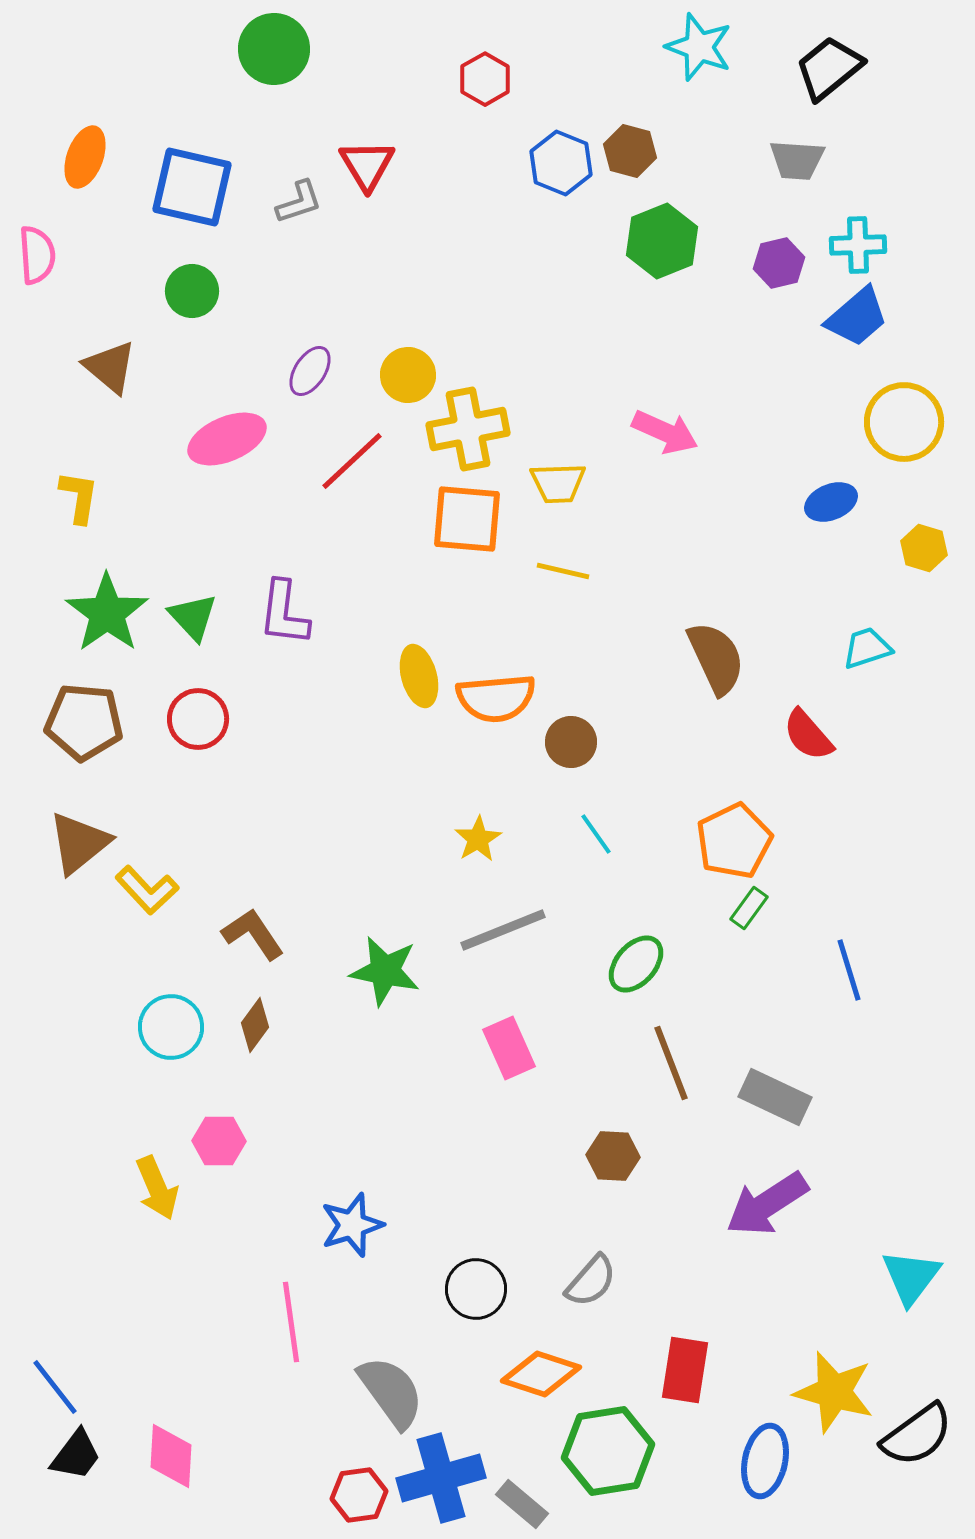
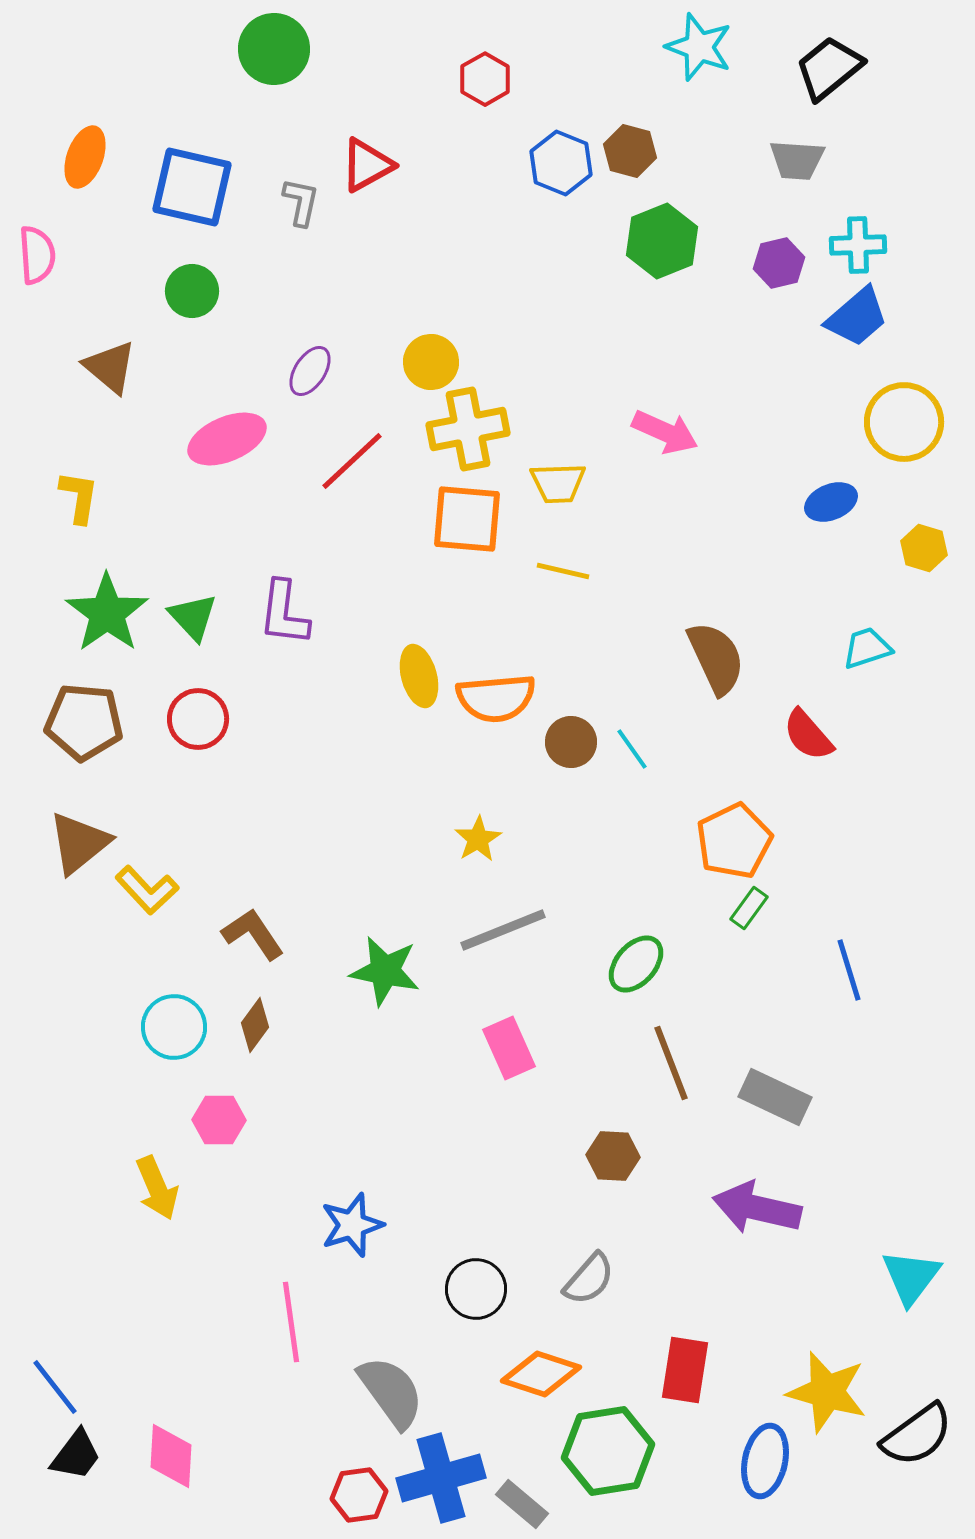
red triangle at (367, 165): rotated 32 degrees clockwise
gray L-shape at (299, 202): moved 2 px right; rotated 60 degrees counterclockwise
yellow circle at (408, 375): moved 23 px right, 13 px up
cyan line at (596, 834): moved 36 px right, 85 px up
cyan circle at (171, 1027): moved 3 px right
pink hexagon at (219, 1141): moved 21 px up
purple arrow at (767, 1204): moved 10 px left, 4 px down; rotated 46 degrees clockwise
gray semicircle at (591, 1281): moved 2 px left, 2 px up
yellow star at (834, 1392): moved 7 px left
